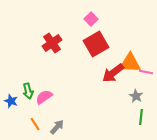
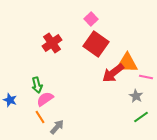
red square: rotated 25 degrees counterclockwise
orange triangle: moved 3 px left
pink line: moved 5 px down
green arrow: moved 9 px right, 6 px up
pink semicircle: moved 1 px right, 2 px down
blue star: moved 1 px left, 1 px up
green line: rotated 49 degrees clockwise
orange line: moved 5 px right, 7 px up
